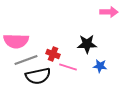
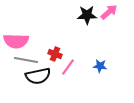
pink arrow: rotated 42 degrees counterclockwise
black star: moved 29 px up
red cross: moved 2 px right
gray line: rotated 30 degrees clockwise
pink line: rotated 72 degrees counterclockwise
